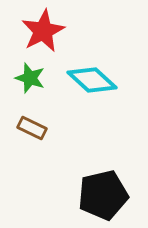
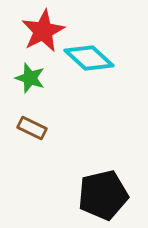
cyan diamond: moved 3 px left, 22 px up
